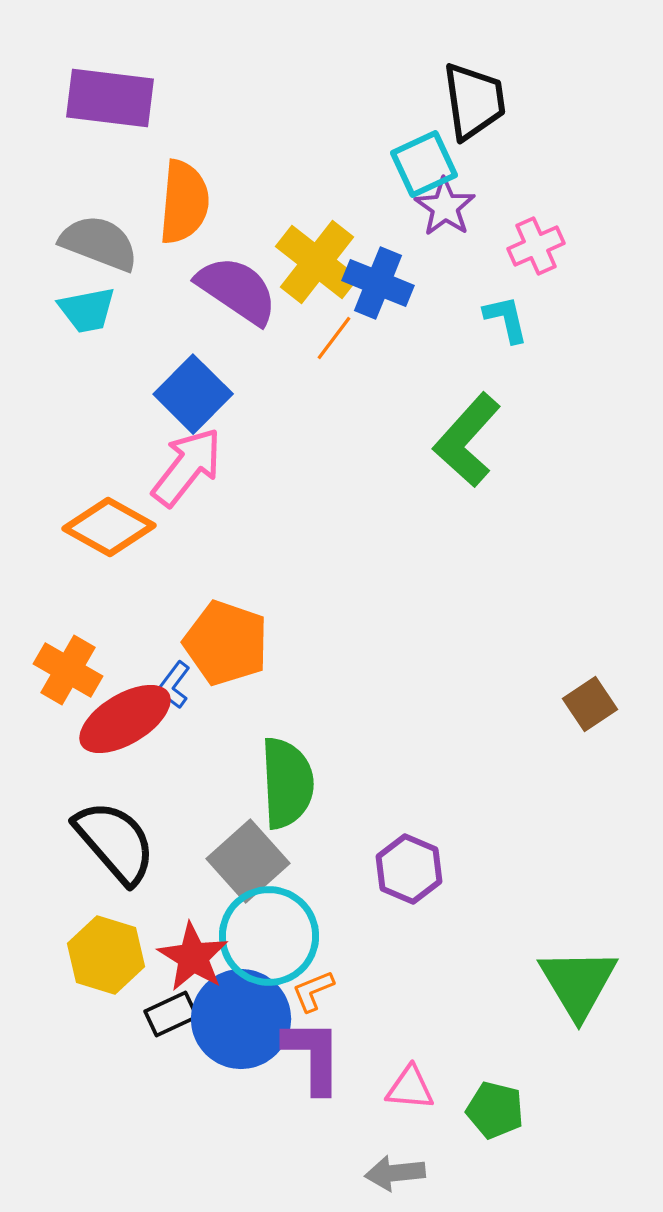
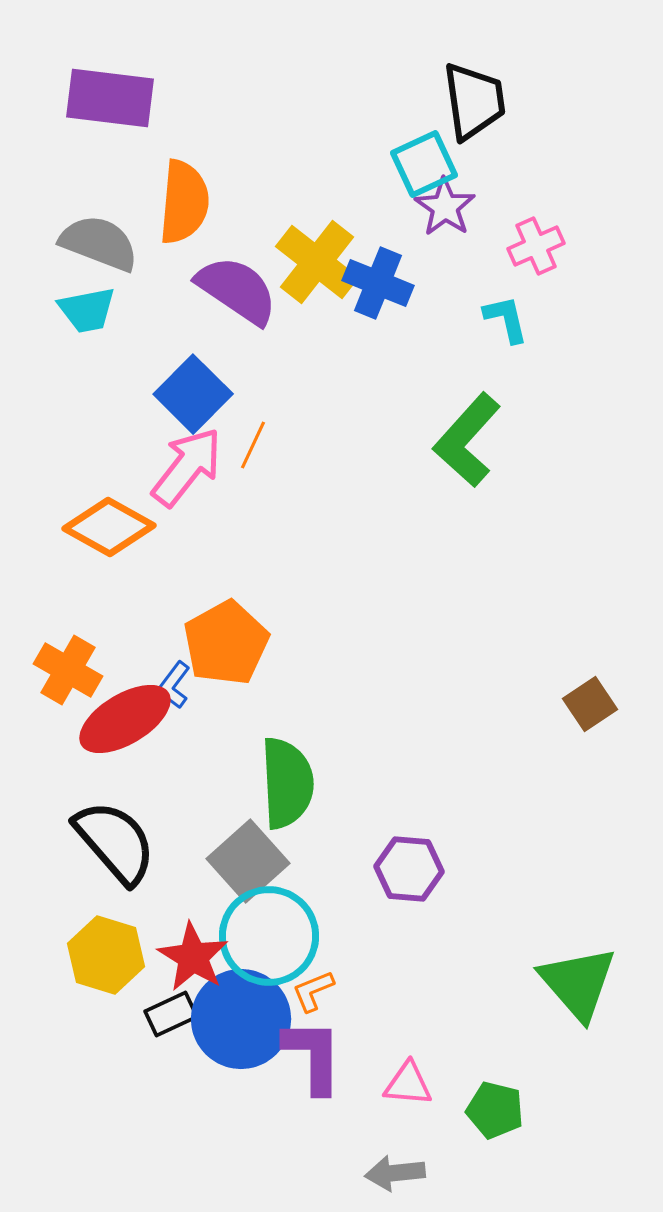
orange line: moved 81 px left, 107 px down; rotated 12 degrees counterclockwise
orange pentagon: rotated 24 degrees clockwise
purple hexagon: rotated 18 degrees counterclockwise
green triangle: rotated 10 degrees counterclockwise
pink triangle: moved 2 px left, 4 px up
